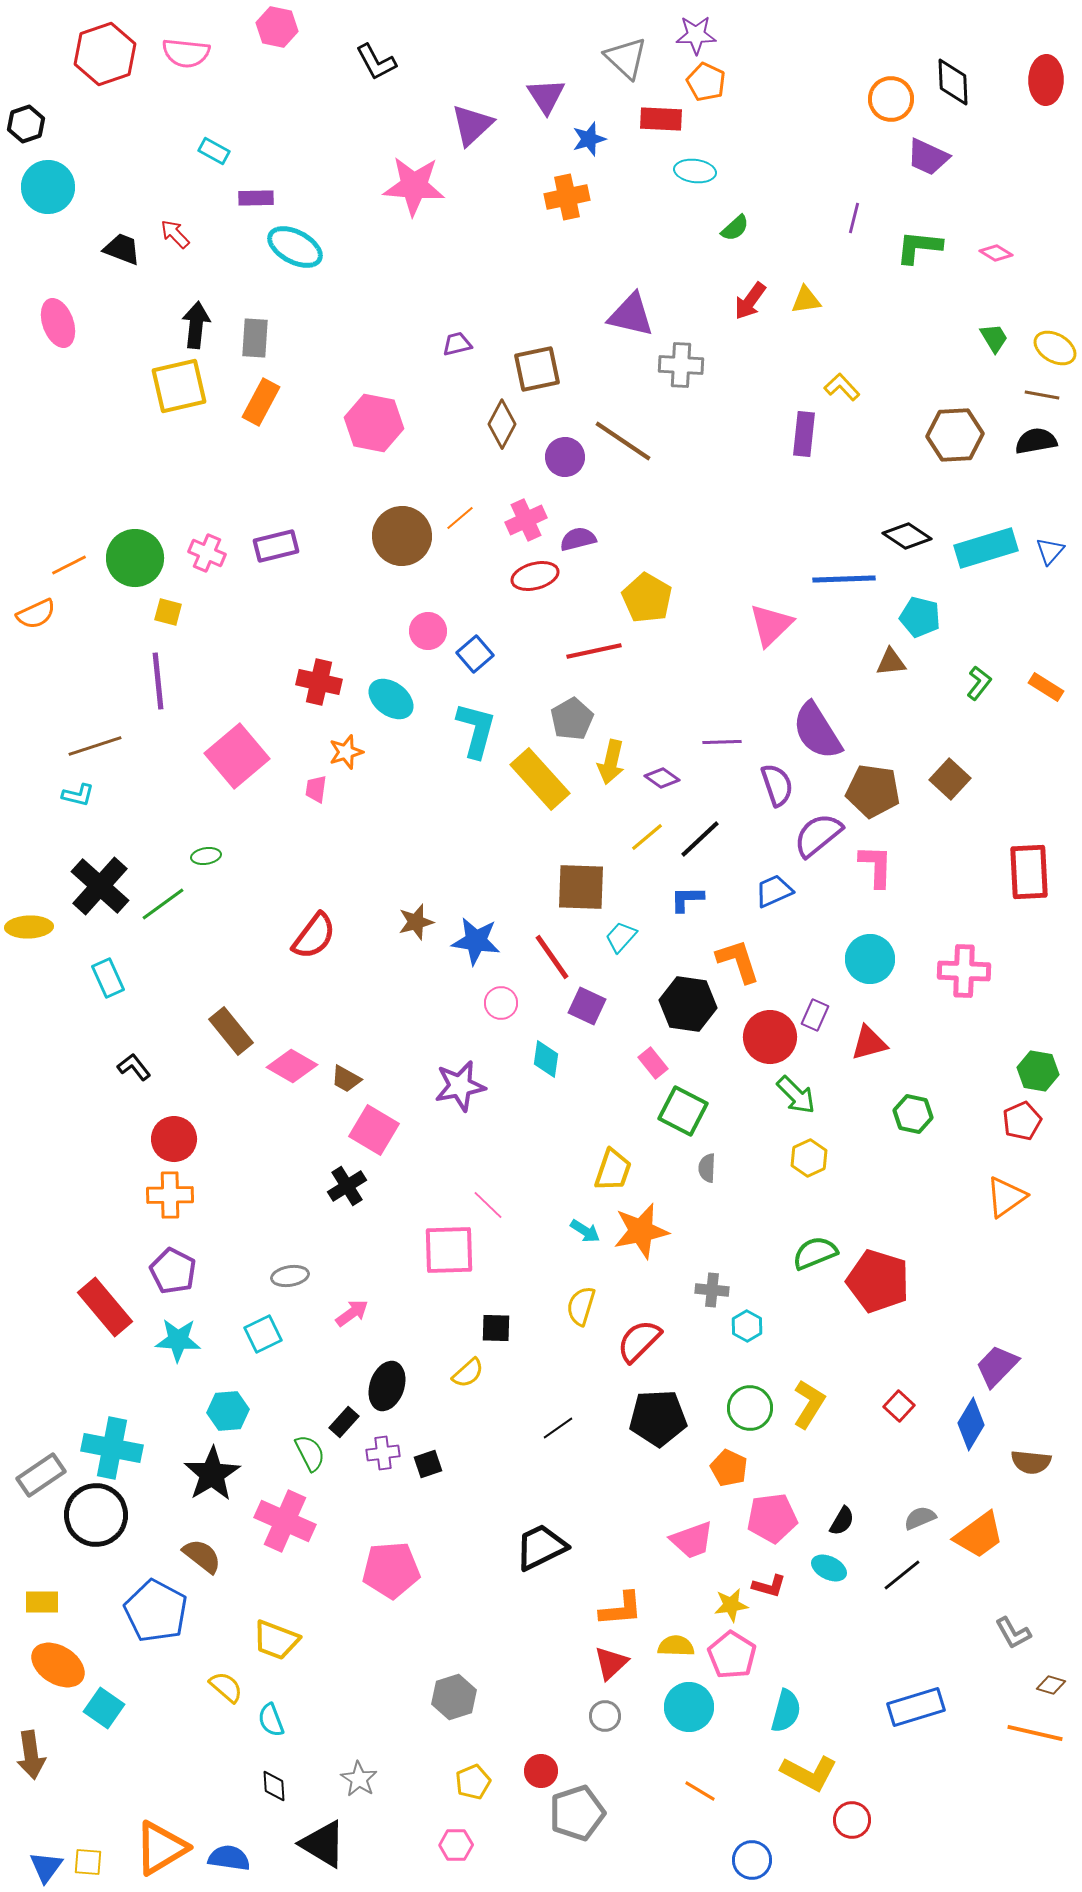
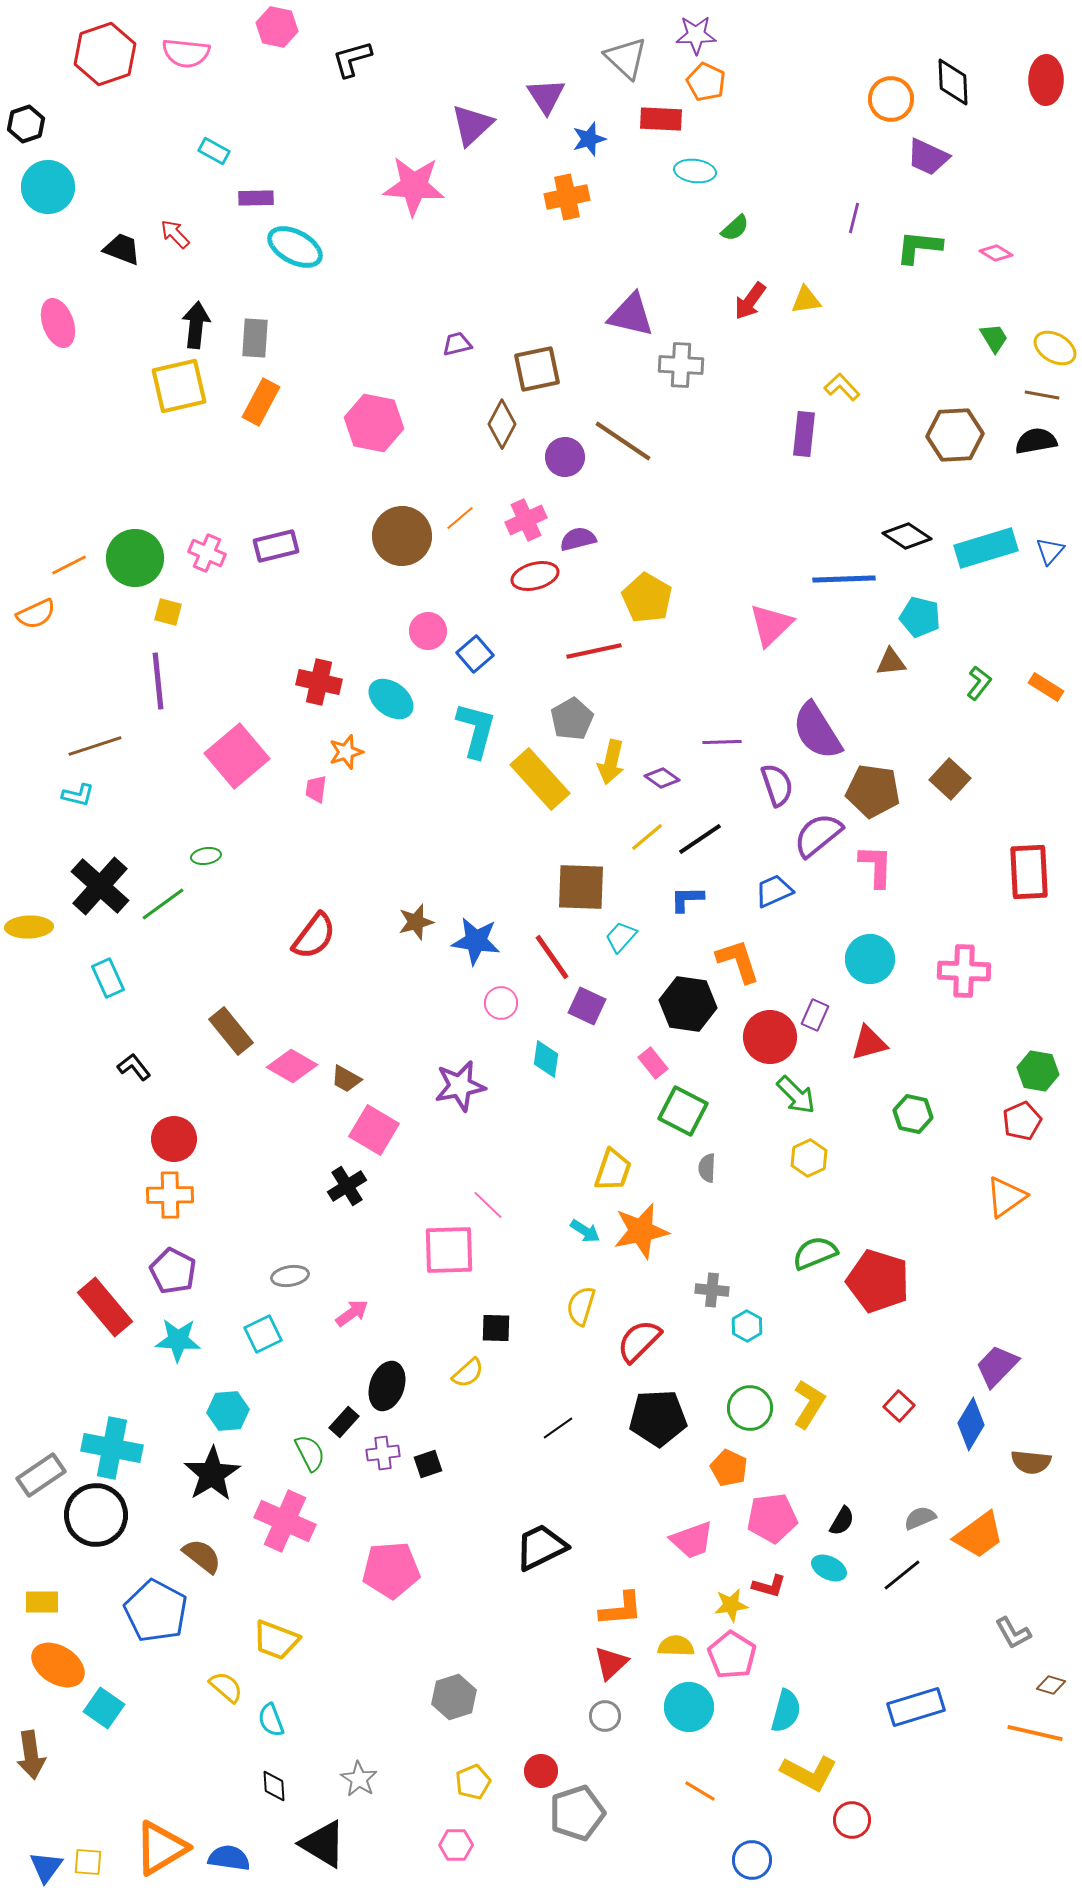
black L-shape at (376, 62): moved 24 px left, 3 px up; rotated 102 degrees clockwise
black line at (700, 839): rotated 9 degrees clockwise
